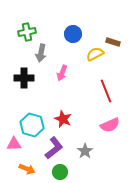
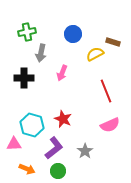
green circle: moved 2 px left, 1 px up
